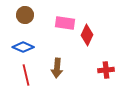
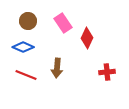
brown circle: moved 3 px right, 6 px down
pink rectangle: moved 2 px left; rotated 48 degrees clockwise
red diamond: moved 3 px down
red cross: moved 1 px right, 2 px down
red line: rotated 55 degrees counterclockwise
